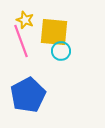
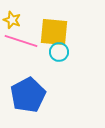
yellow star: moved 13 px left
pink line: rotated 52 degrees counterclockwise
cyan circle: moved 2 px left, 1 px down
